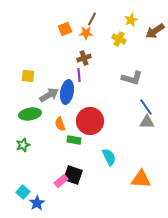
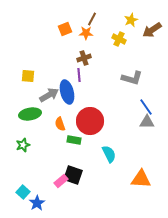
brown arrow: moved 3 px left, 1 px up
blue ellipse: rotated 25 degrees counterclockwise
cyan semicircle: moved 3 px up
